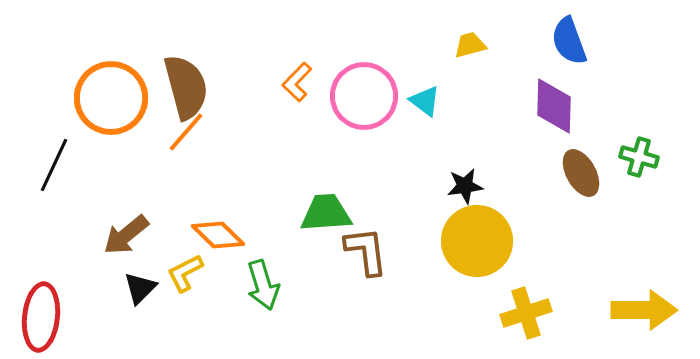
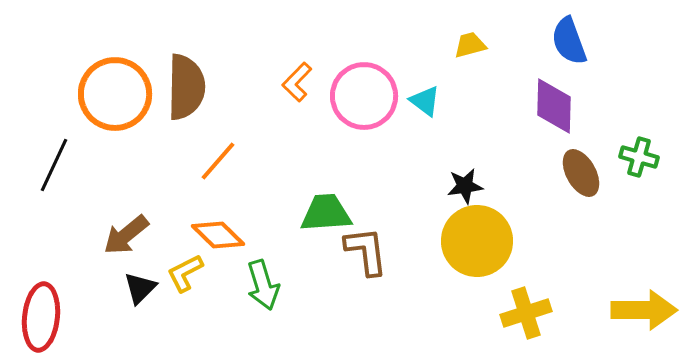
brown semicircle: rotated 16 degrees clockwise
orange circle: moved 4 px right, 4 px up
orange line: moved 32 px right, 29 px down
